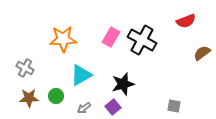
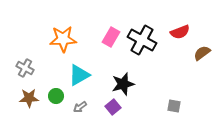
red semicircle: moved 6 px left, 11 px down
cyan triangle: moved 2 px left
gray arrow: moved 4 px left, 1 px up
